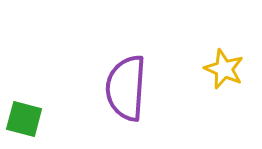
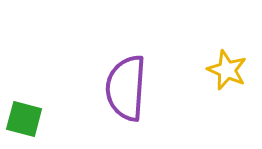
yellow star: moved 3 px right, 1 px down
